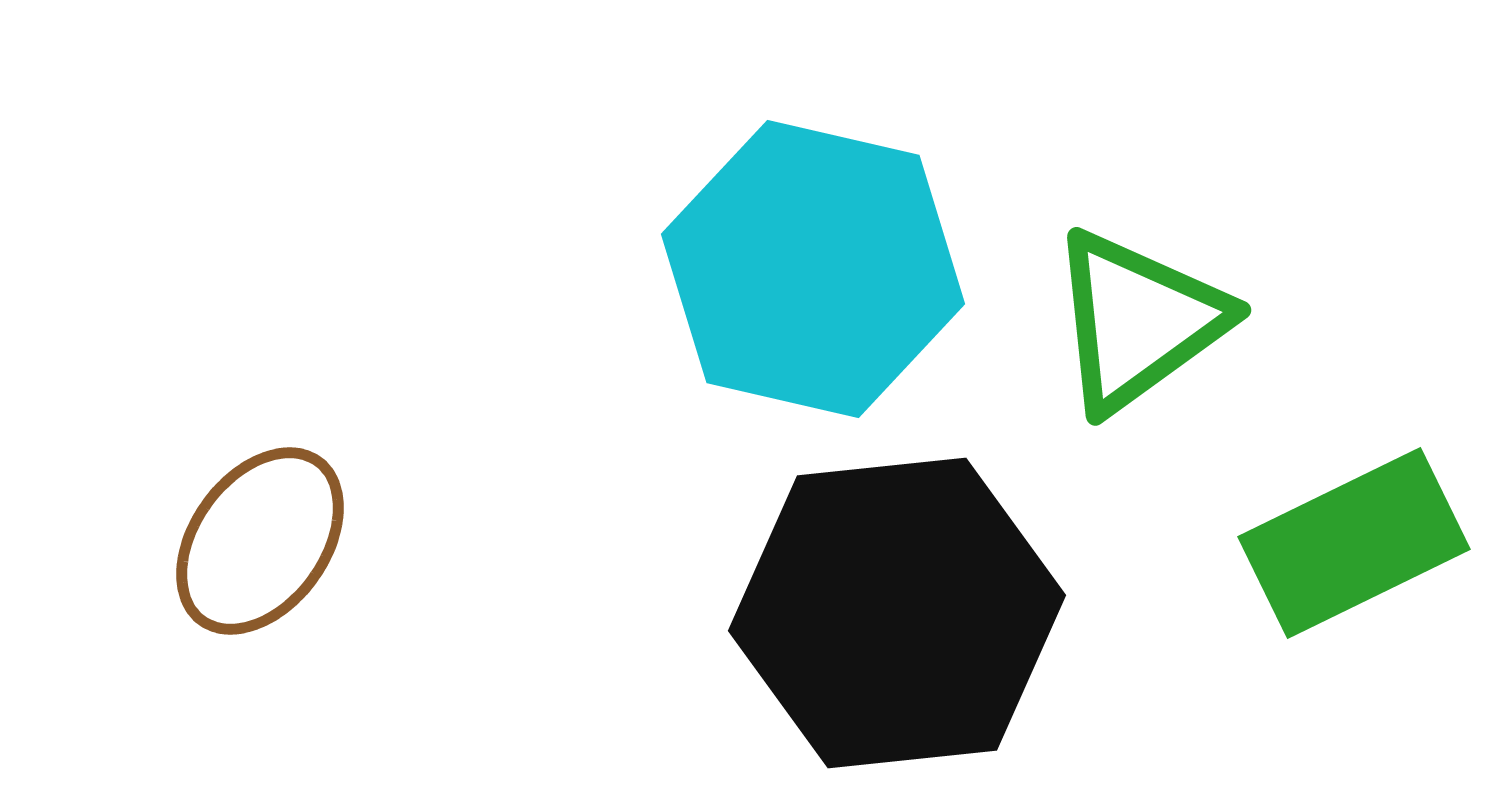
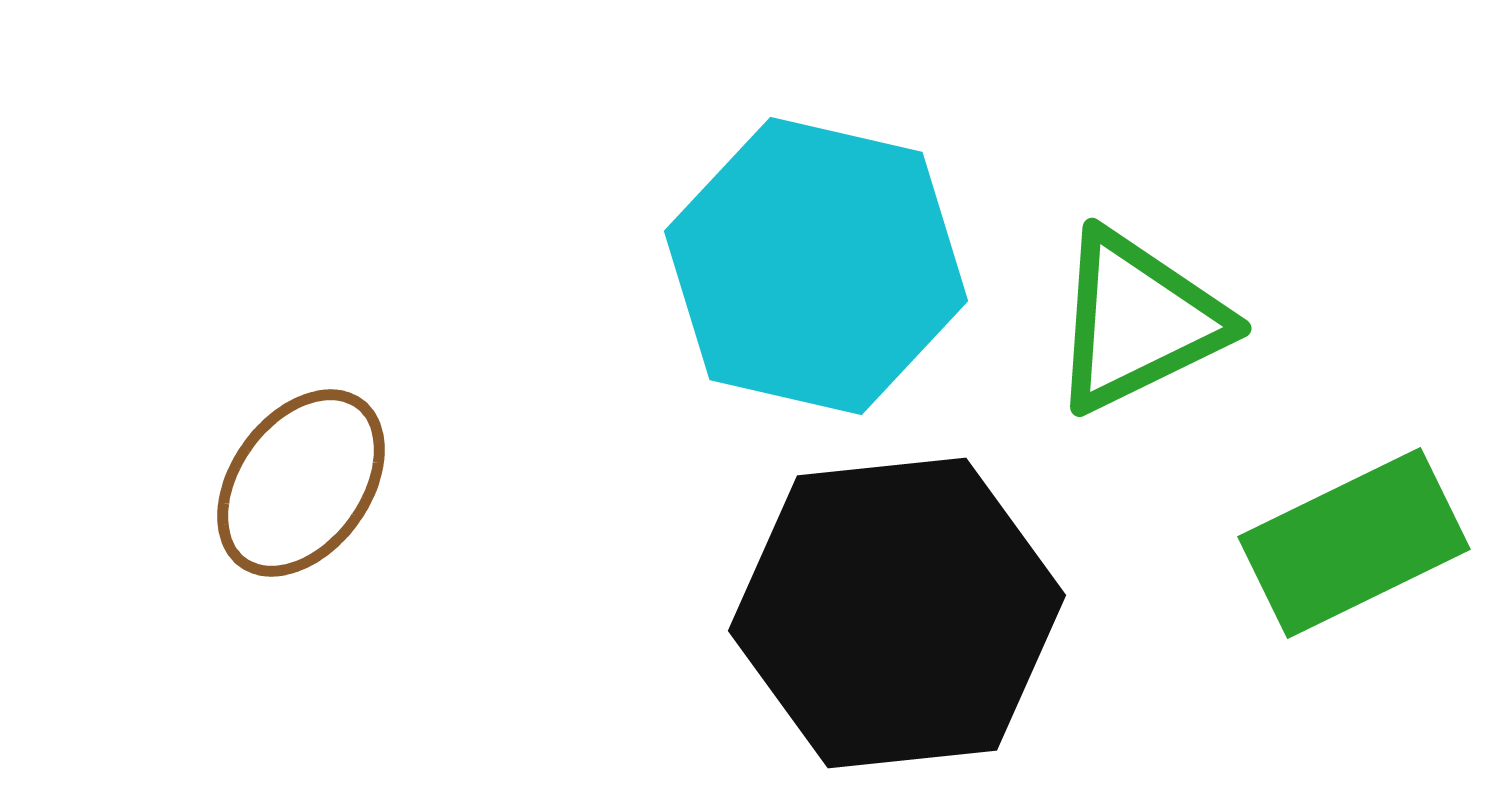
cyan hexagon: moved 3 px right, 3 px up
green triangle: rotated 10 degrees clockwise
brown ellipse: moved 41 px right, 58 px up
